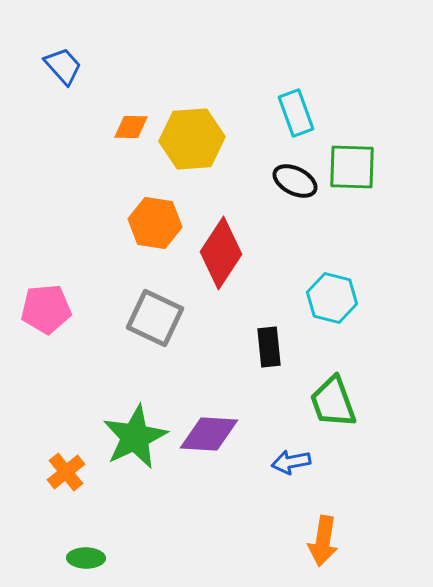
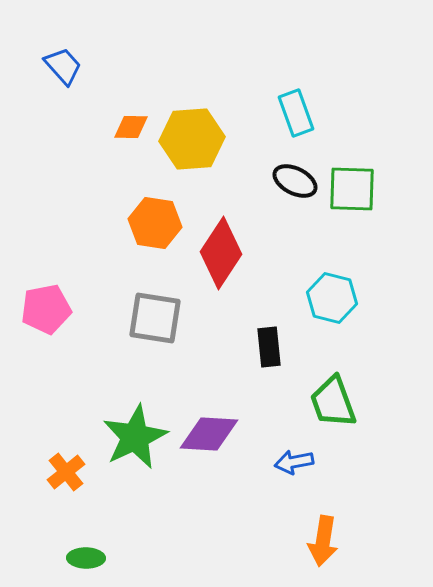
green square: moved 22 px down
pink pentagon: rotated 6 degrees counterclockwise
gray square: rotated 16 degrees counterclockwise
blue arrow: moved 3 px right
